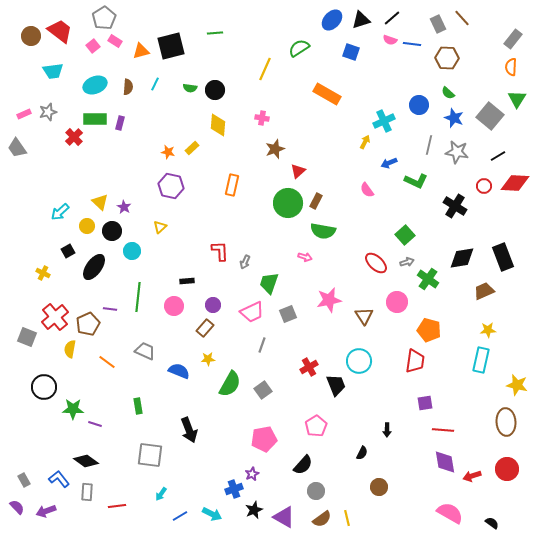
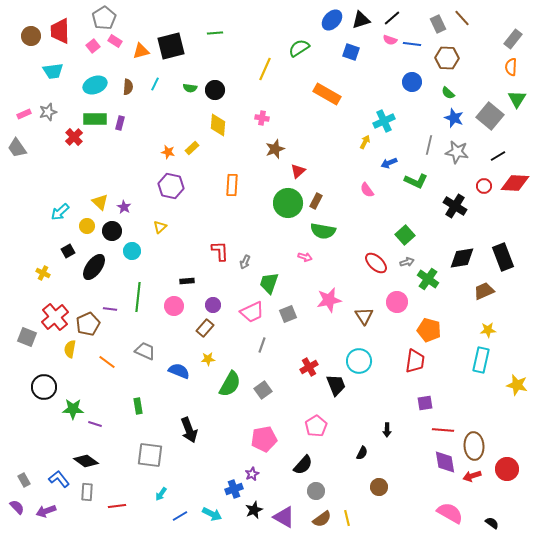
red trapezoid at (60, 31): rotated 128 degrees counterclockwise
blue circle at (419, 105): moved 7 px left, 23 px up
orange rectangle at (232, 185): rotated 10 degrees counterclockwise
brown ellipse at (506, 422): moved 32 px left, 24 px down
